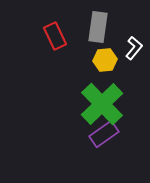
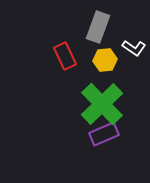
gray rectangle: rotated 12 degrees clockwise
red rectangle: moved 10 px right, 20 px down
white L-shape: rotated 85 degrees clockwise
purple rectangle: rotated 12 degrees clockwise
